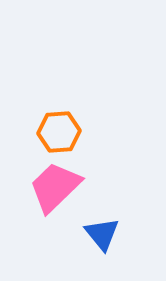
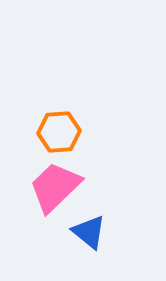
blue triangle: moved 13 px left, 2 px up; rotated 12 degrees counterclockwise
